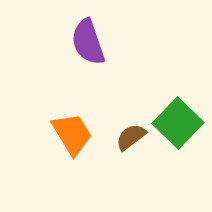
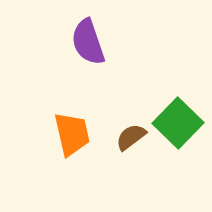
orange trapezoid: rotated 18 degrees clockwise
